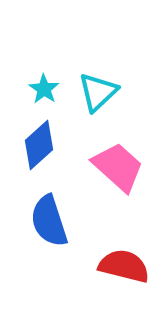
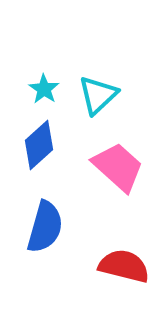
cyan triangle: moved 3 px down
blue semicircle: moved 4 px left, 6 px down; rotated 146 degrees counterclockwise
